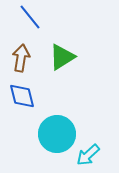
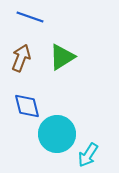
blue line: rotated 32 degrees counterclockwise
brown arrow: rotated 12 degrees clockwise
blue diamond: moved 5 px right, 10 px down
cyan arrow: rotated 15 degrees counterclockwise
